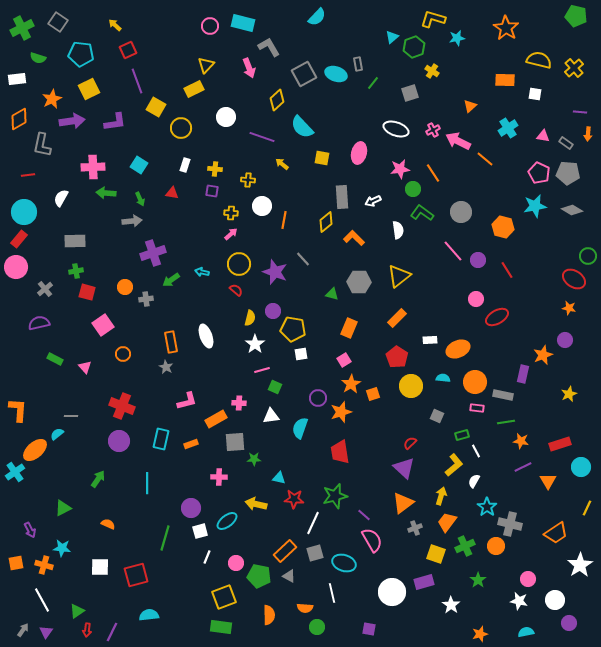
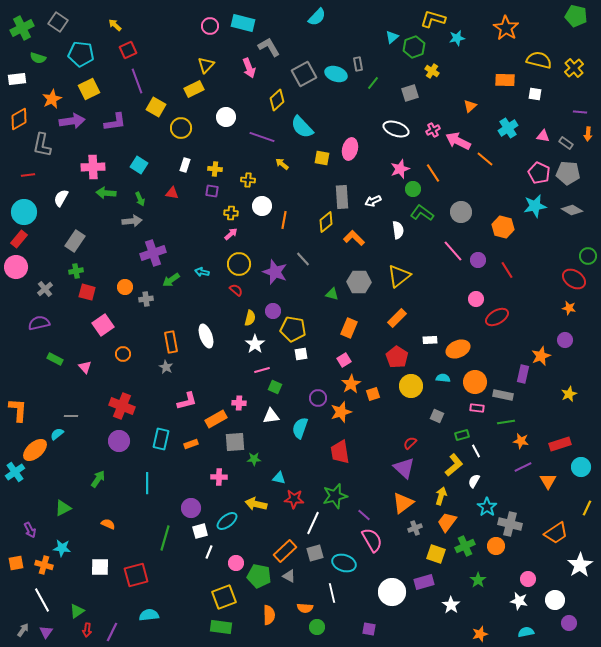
pink ellipse at (359, 153): moved 9 px left, 4 px up
pink star at (400, 169): rotated 12 degrees counterclockwise
gray rectangle at (75, 241): rotated 55 degrees counterclockwise
orange star at (543, 355): moved 2 px left, 1 px down
white line at (207, 557): moved 2 px right, 5 px up
